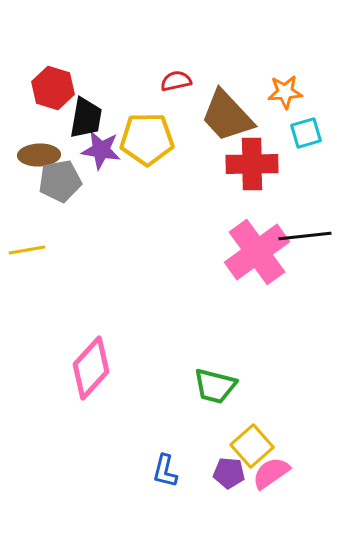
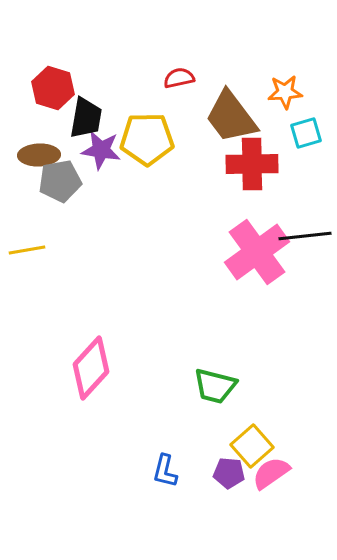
red semicircle: moved 3 px right, 3 px up
brown trapezoid: moved 4 px right, 1 px down; rotated 6 degrees clockwise
